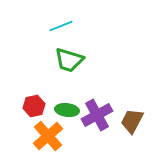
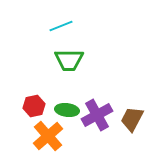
green trapezoid: rotated 16 degrees counterclockwise
brown trapezoid: moved 2 px up
